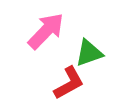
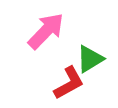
green triangle: moved 1 px right, 6 px down; rotated 12 degrees counterclockwise
